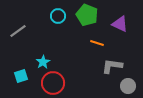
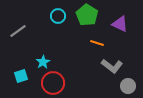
green pentagon: rotated 10 degrees clockwise
gray L-shape: rotated 150 degrees counterclockwise
